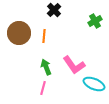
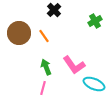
orange line: rotated 40 degrees counterclockwise
